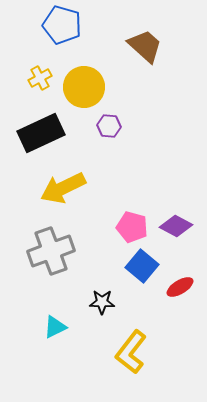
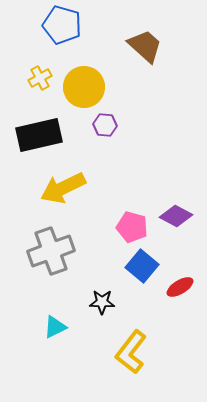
purple hexagon: moved 4 px left, 1 px up
black rectangle: moved 2 px left, 2 px down; rotated 12 degrees clockwise
purple diamond: moved 10 px up
